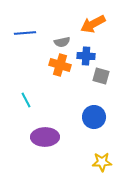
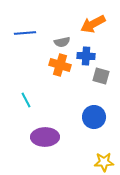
yellow star: moved 2 px right
